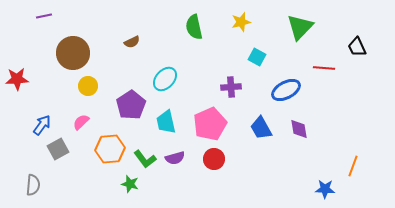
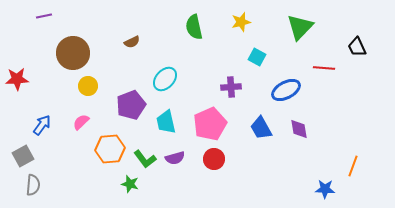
purple pentagon: rotated 12 degrees clockwise
gray square: moved 35 px left, 7 px down
